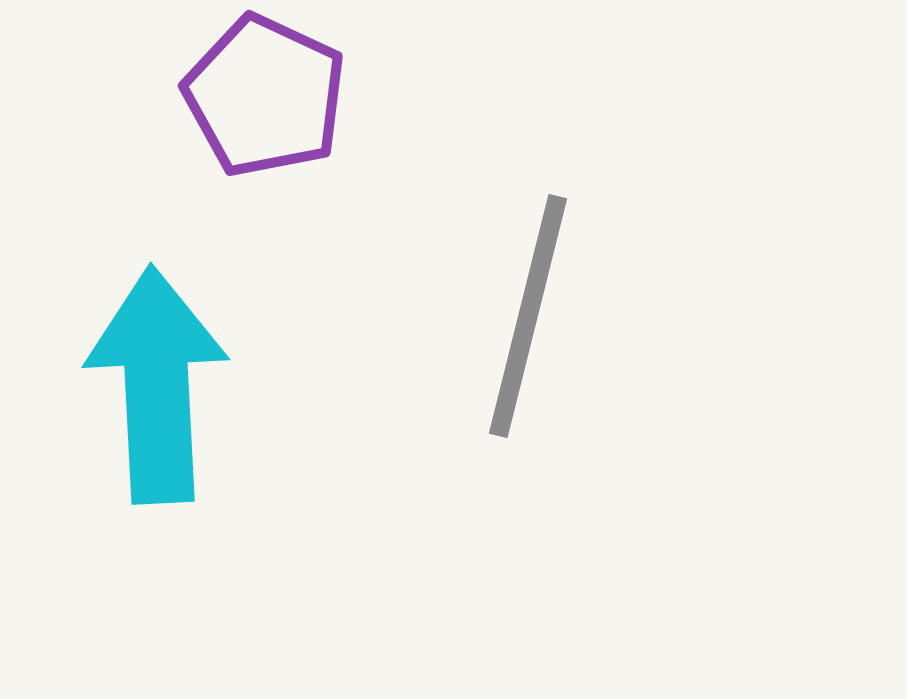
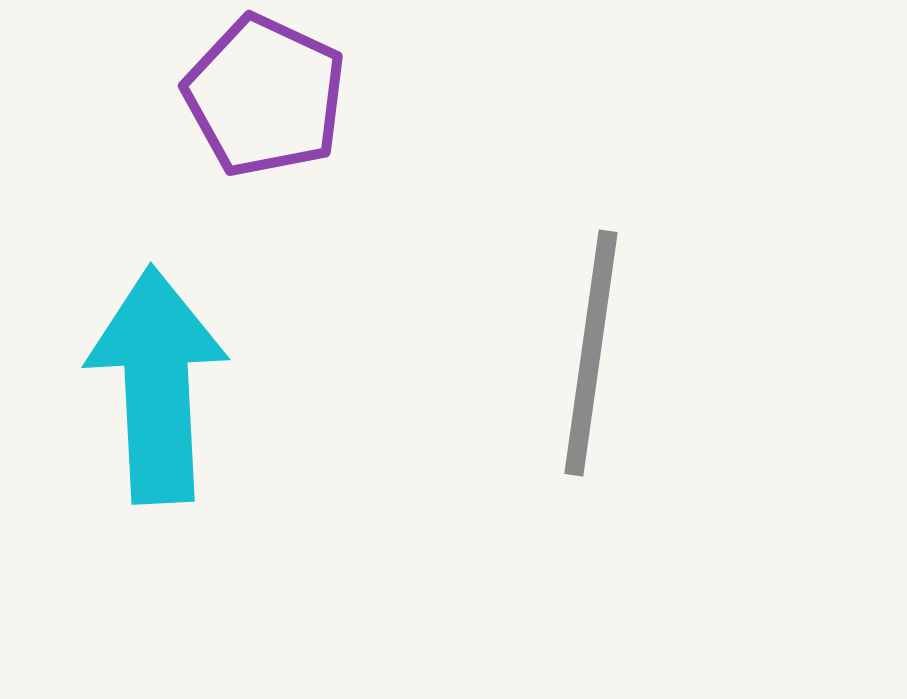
gray line: moved 63 px right, 37 px down; rotated 6 degrees counterclockwise
